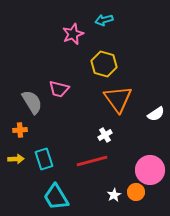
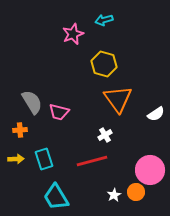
pink trapezoid: moved 23 px down
